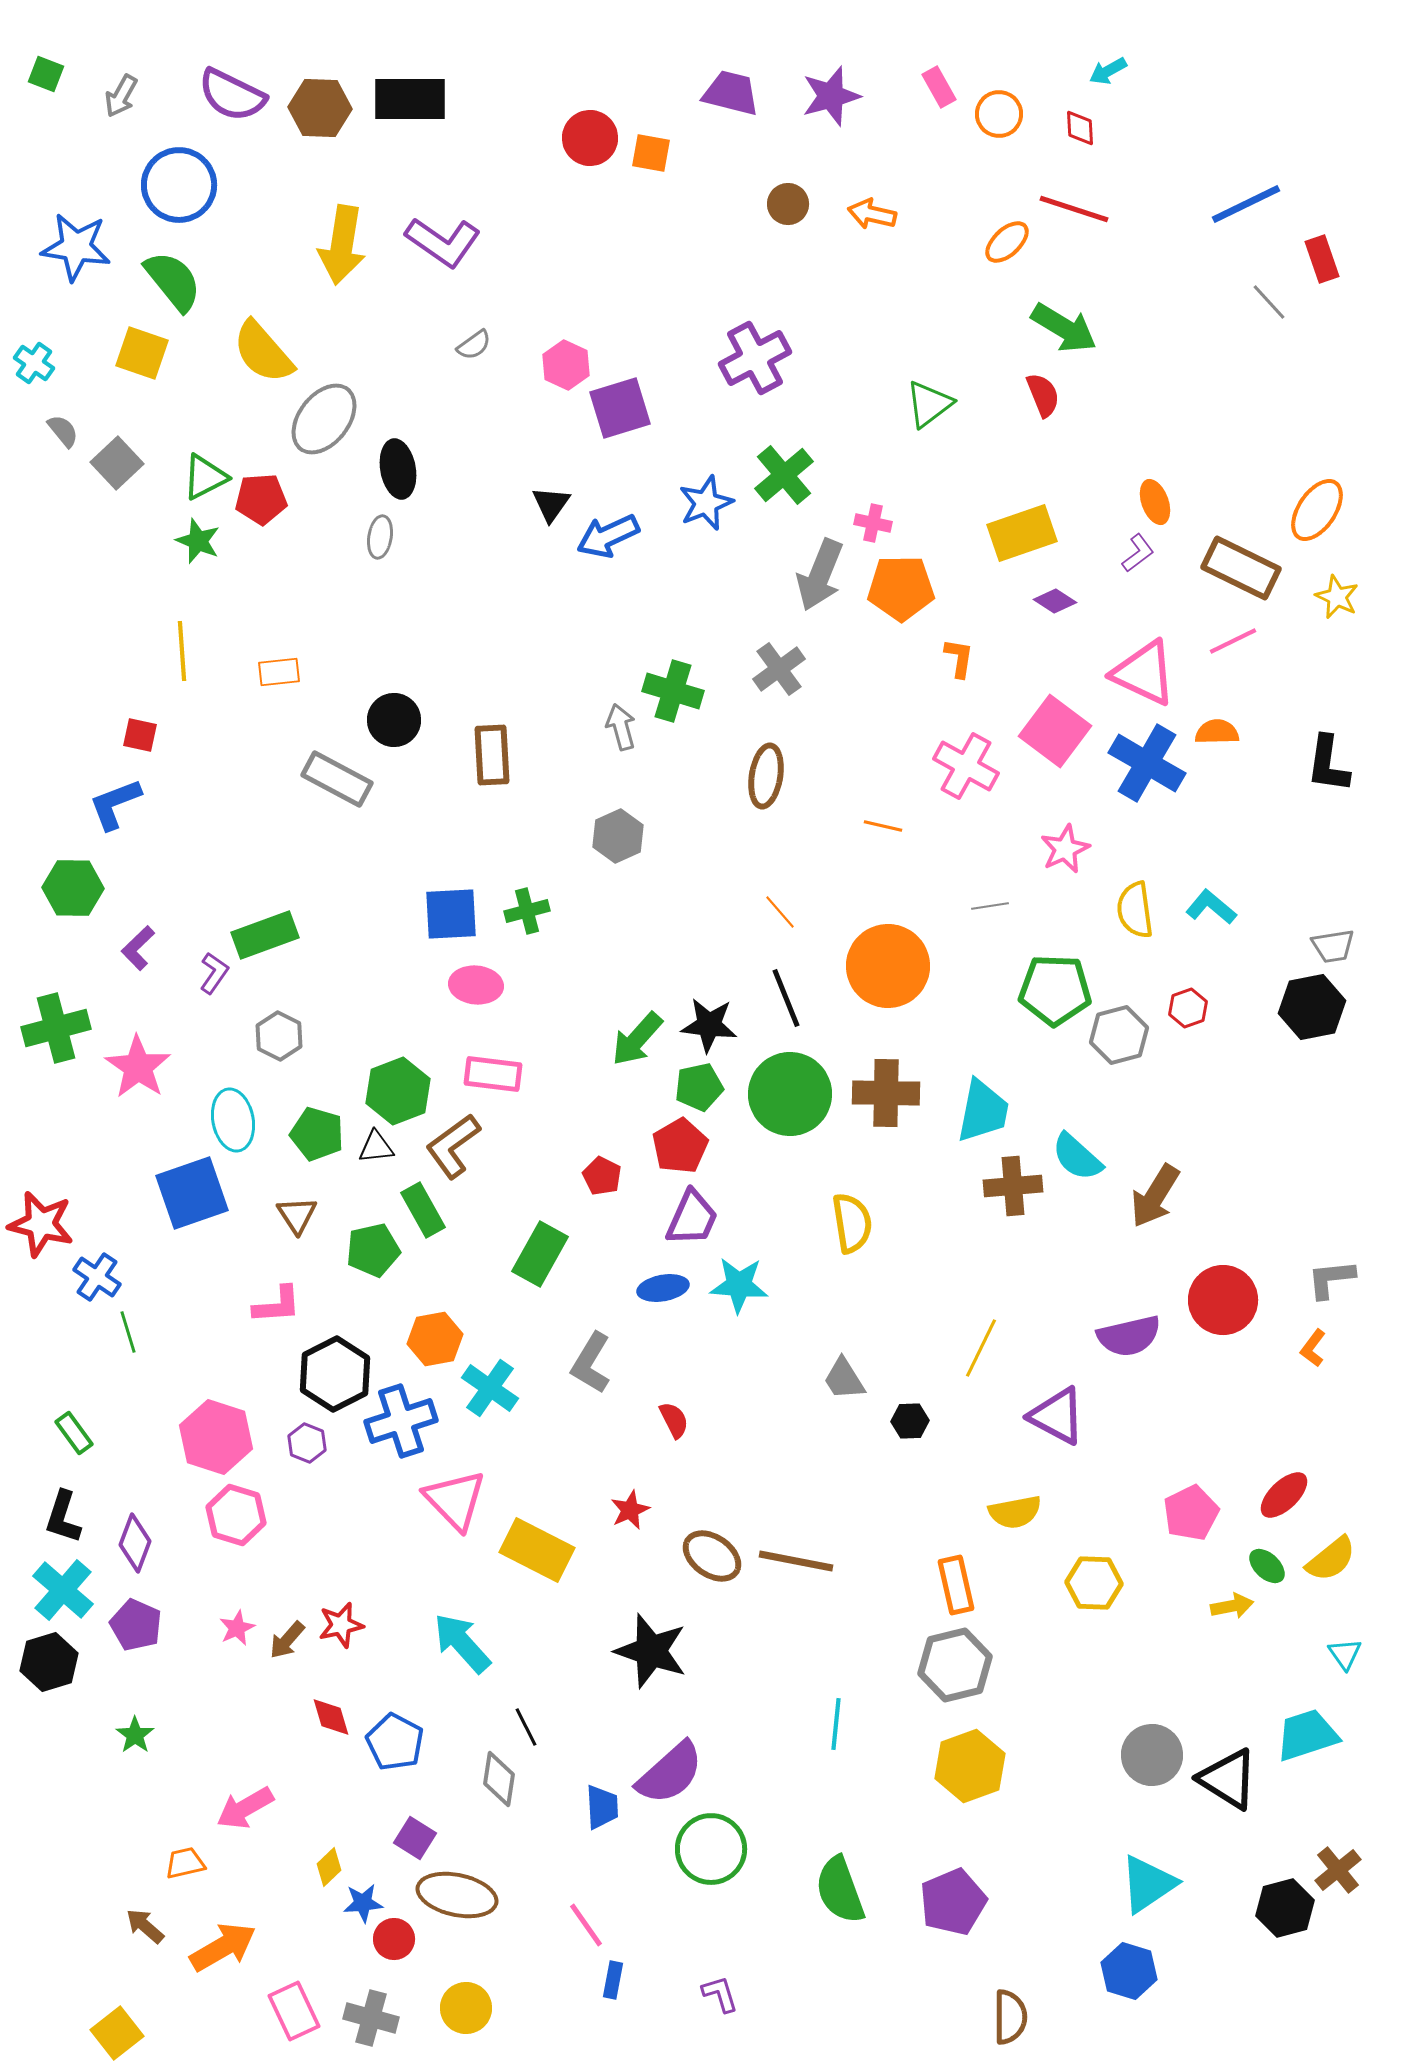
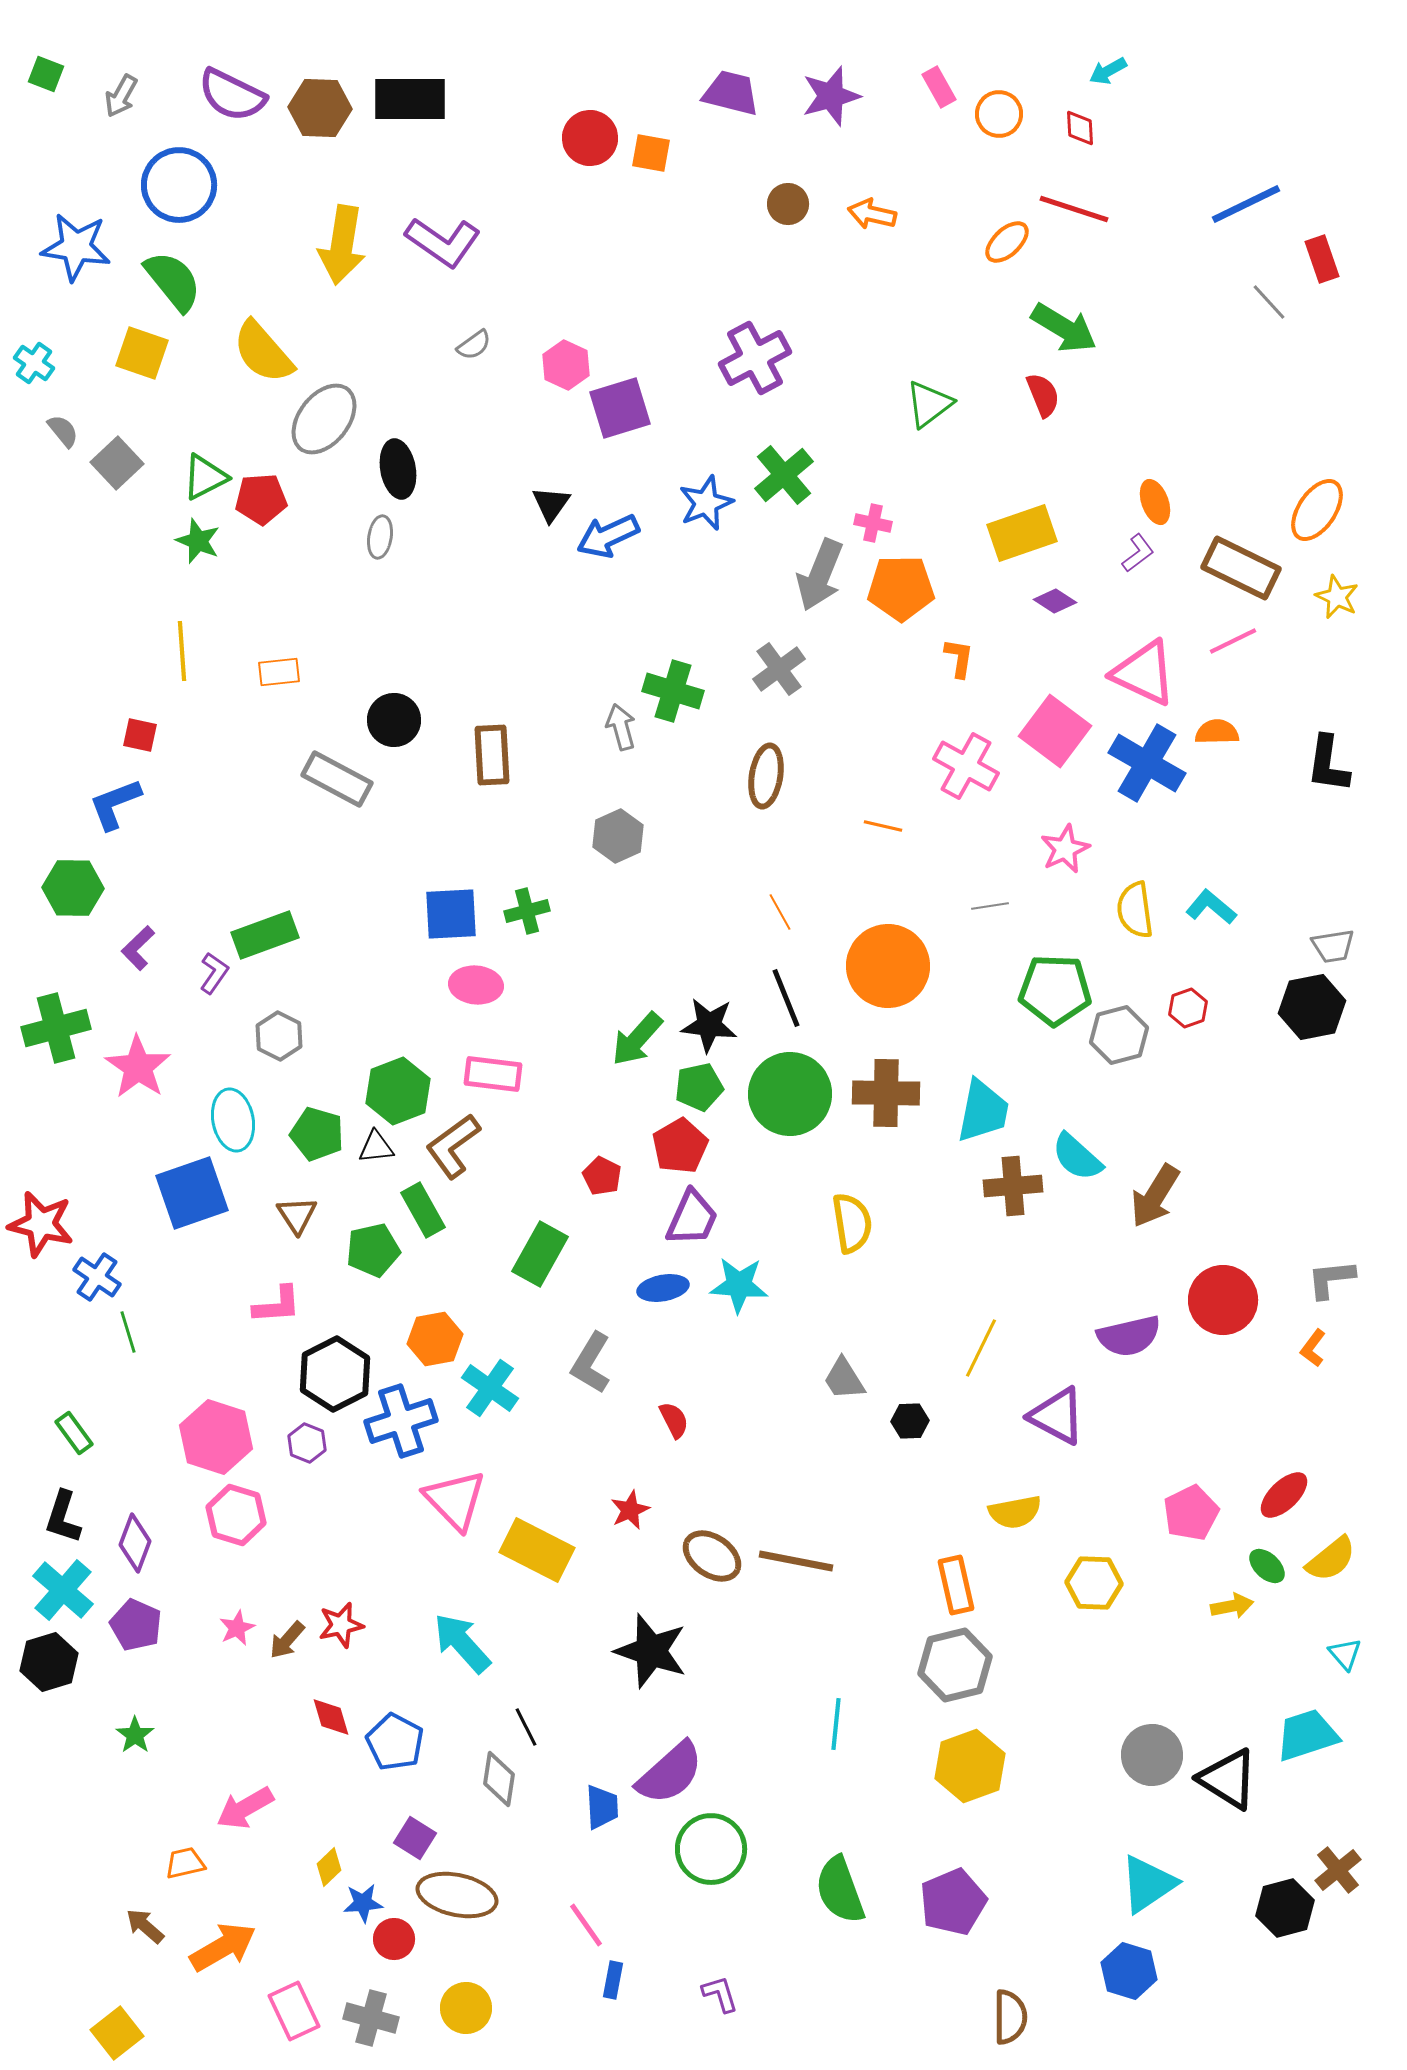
orange line at (780, 912): rotated 12 degrees clockwise
cyan triangle at (1345, 1654): rotated 6 degrees counterclockwise
